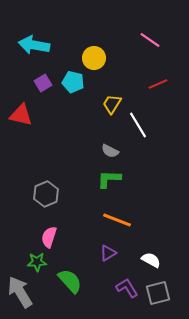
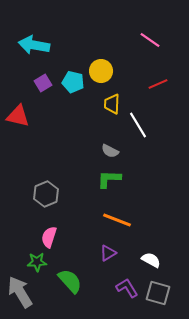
yellow circle: moved 7 px right, 13 px down
yellow trapezoid: rotated 30 degrees counterclockwise
red triangle: moved 3 px left, 1 px down
gray square: rotated 30 degrees clockwise
